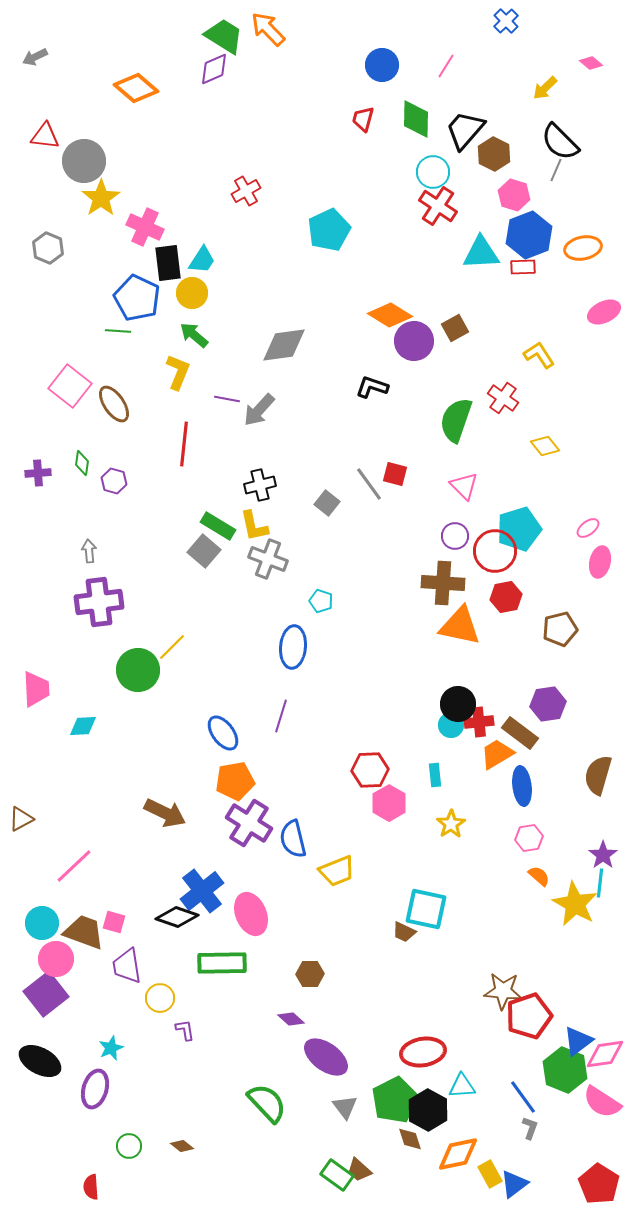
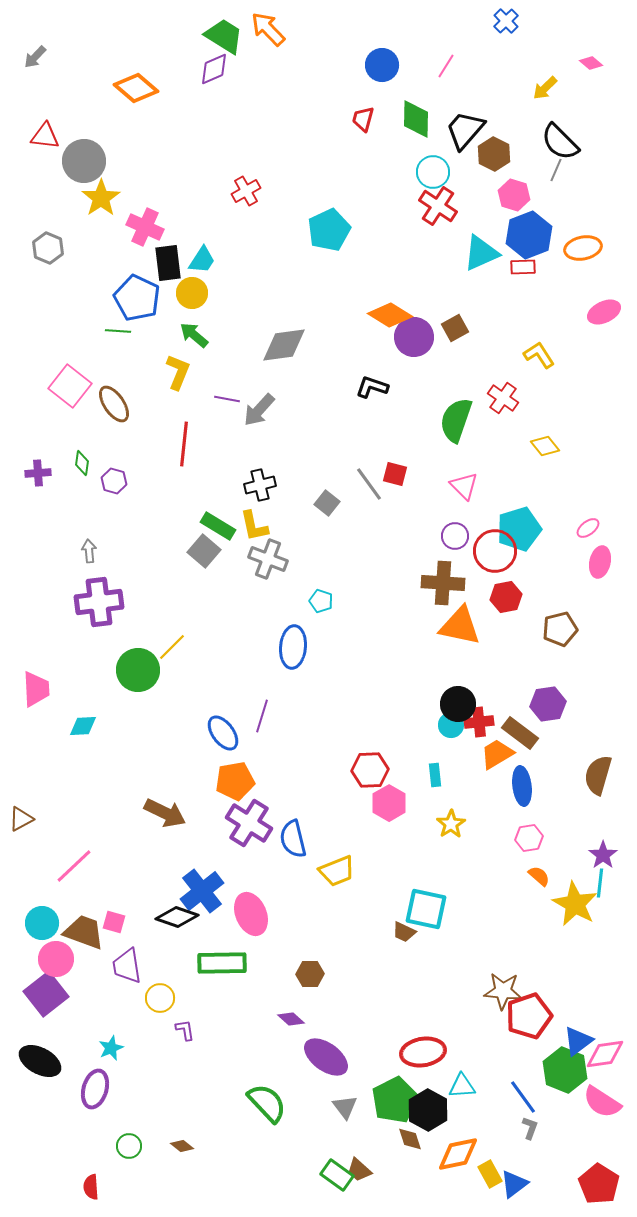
gray arrow at (35, 57): rotated 20 degrees counterclockwise
cyan triangle at (481, 253): rotated 21 degrees counterclockwise
purple circle at (414, 341): moved 4 px up
purple line at (281, 716): moved 19 px left
